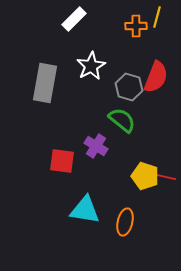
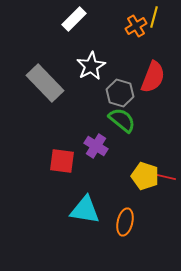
yellow line: moved 3 px left
orange cross: rotated 30 degrees counterclockwise
red semicircle: moved 3 px left
gray rectangle: rotated 54 degrees counterclockwise
gray hexagon: moved 9 px left, 6 px down
